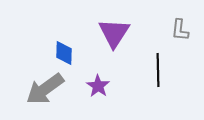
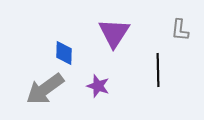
purple star: rotated 15 degrees counterclockwise
